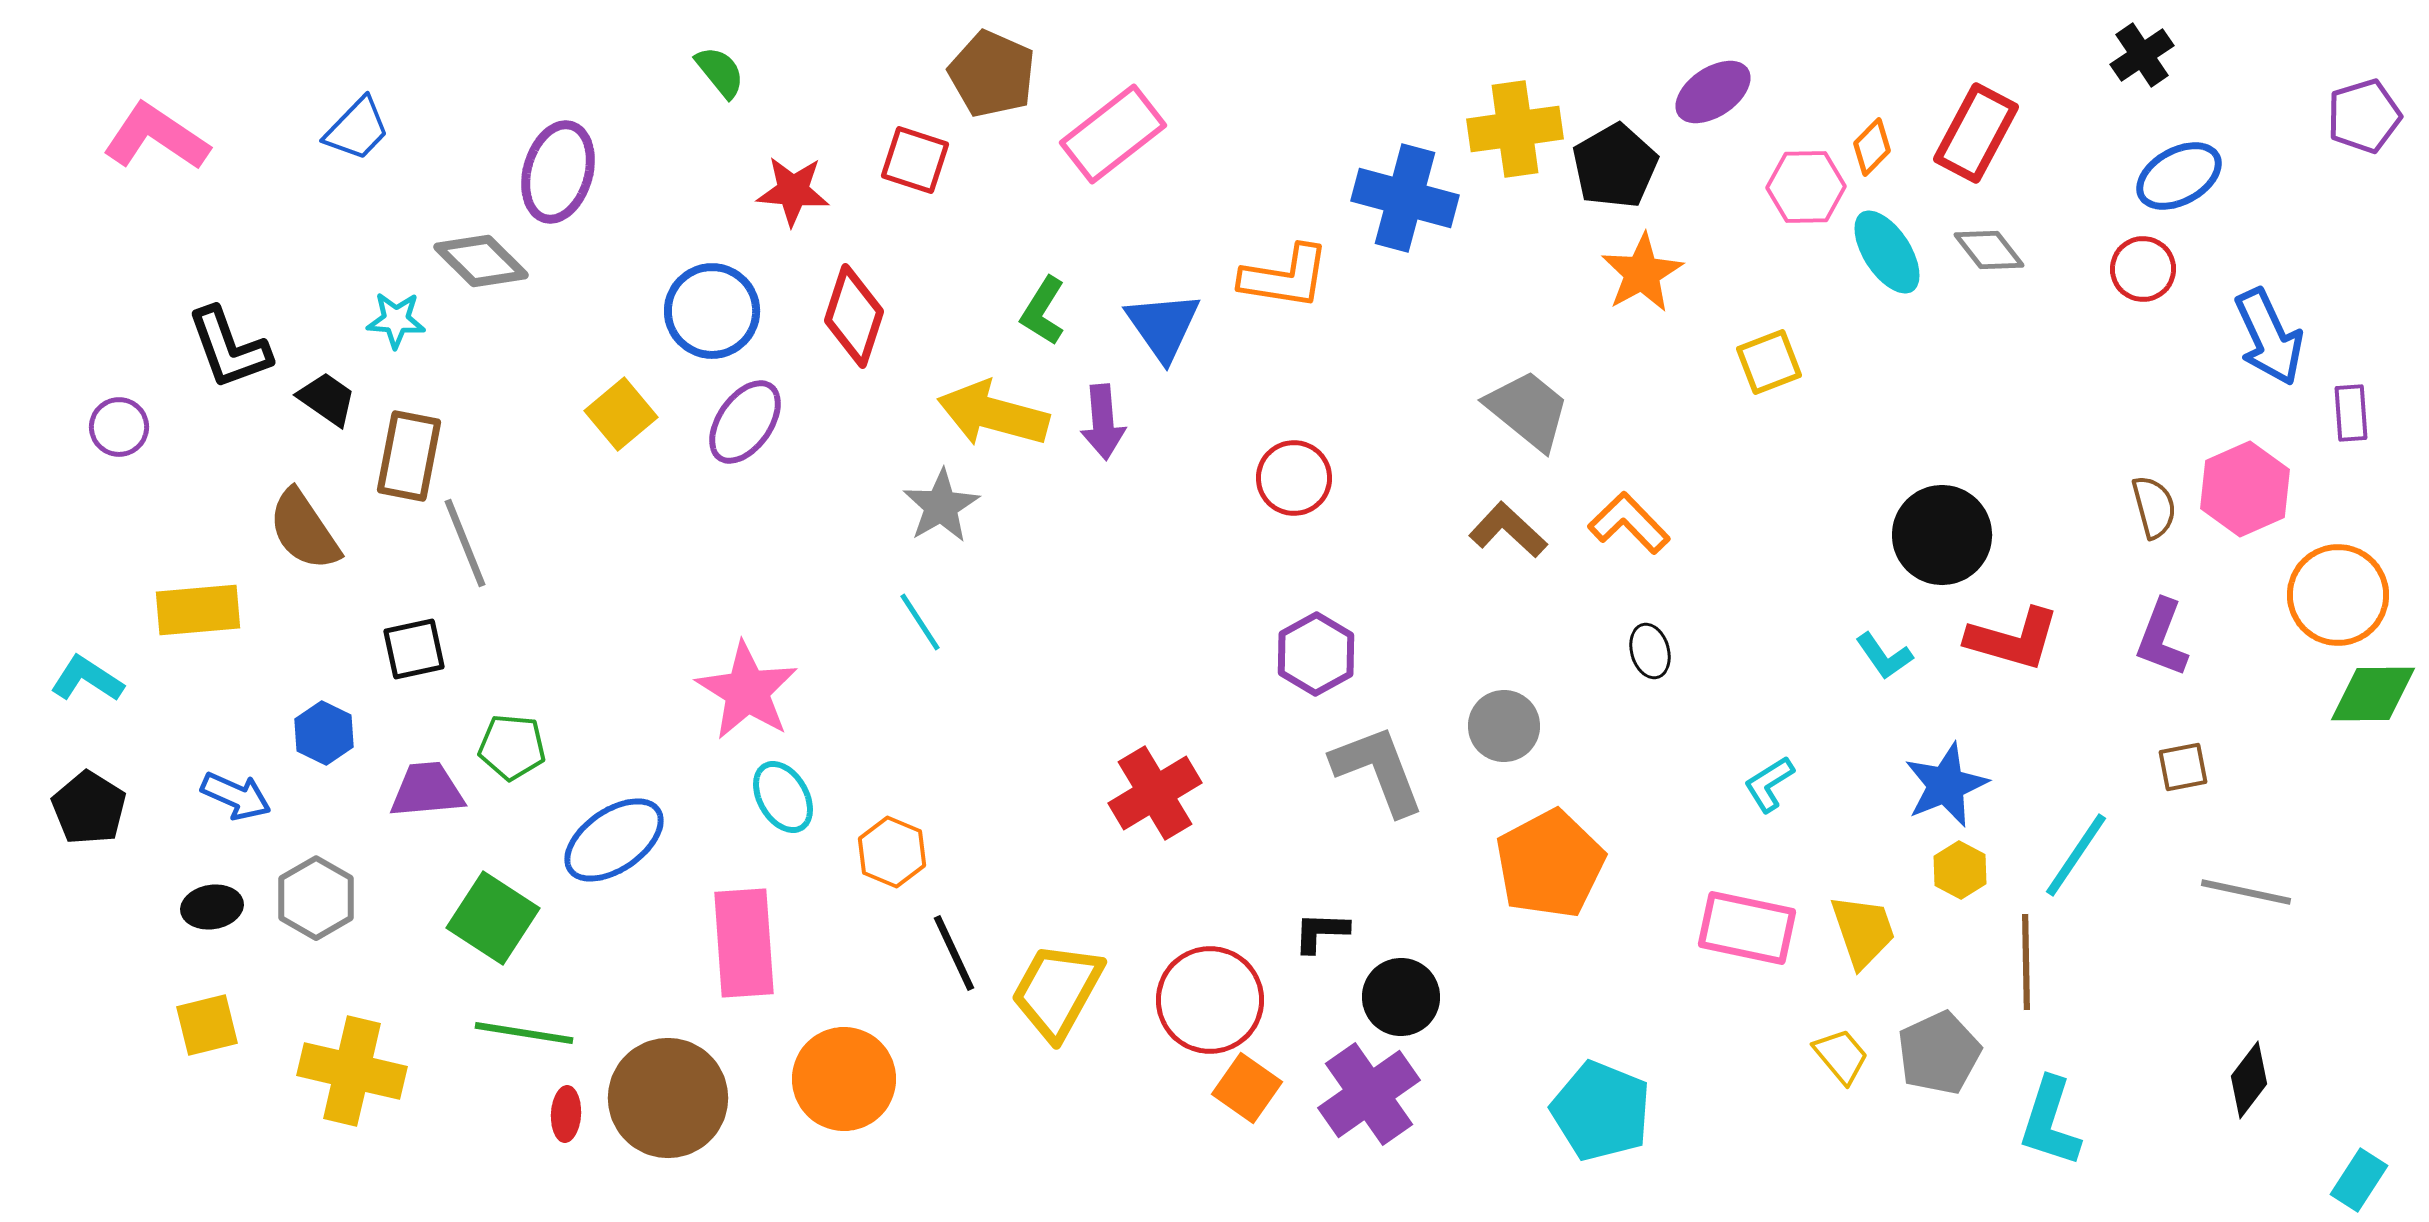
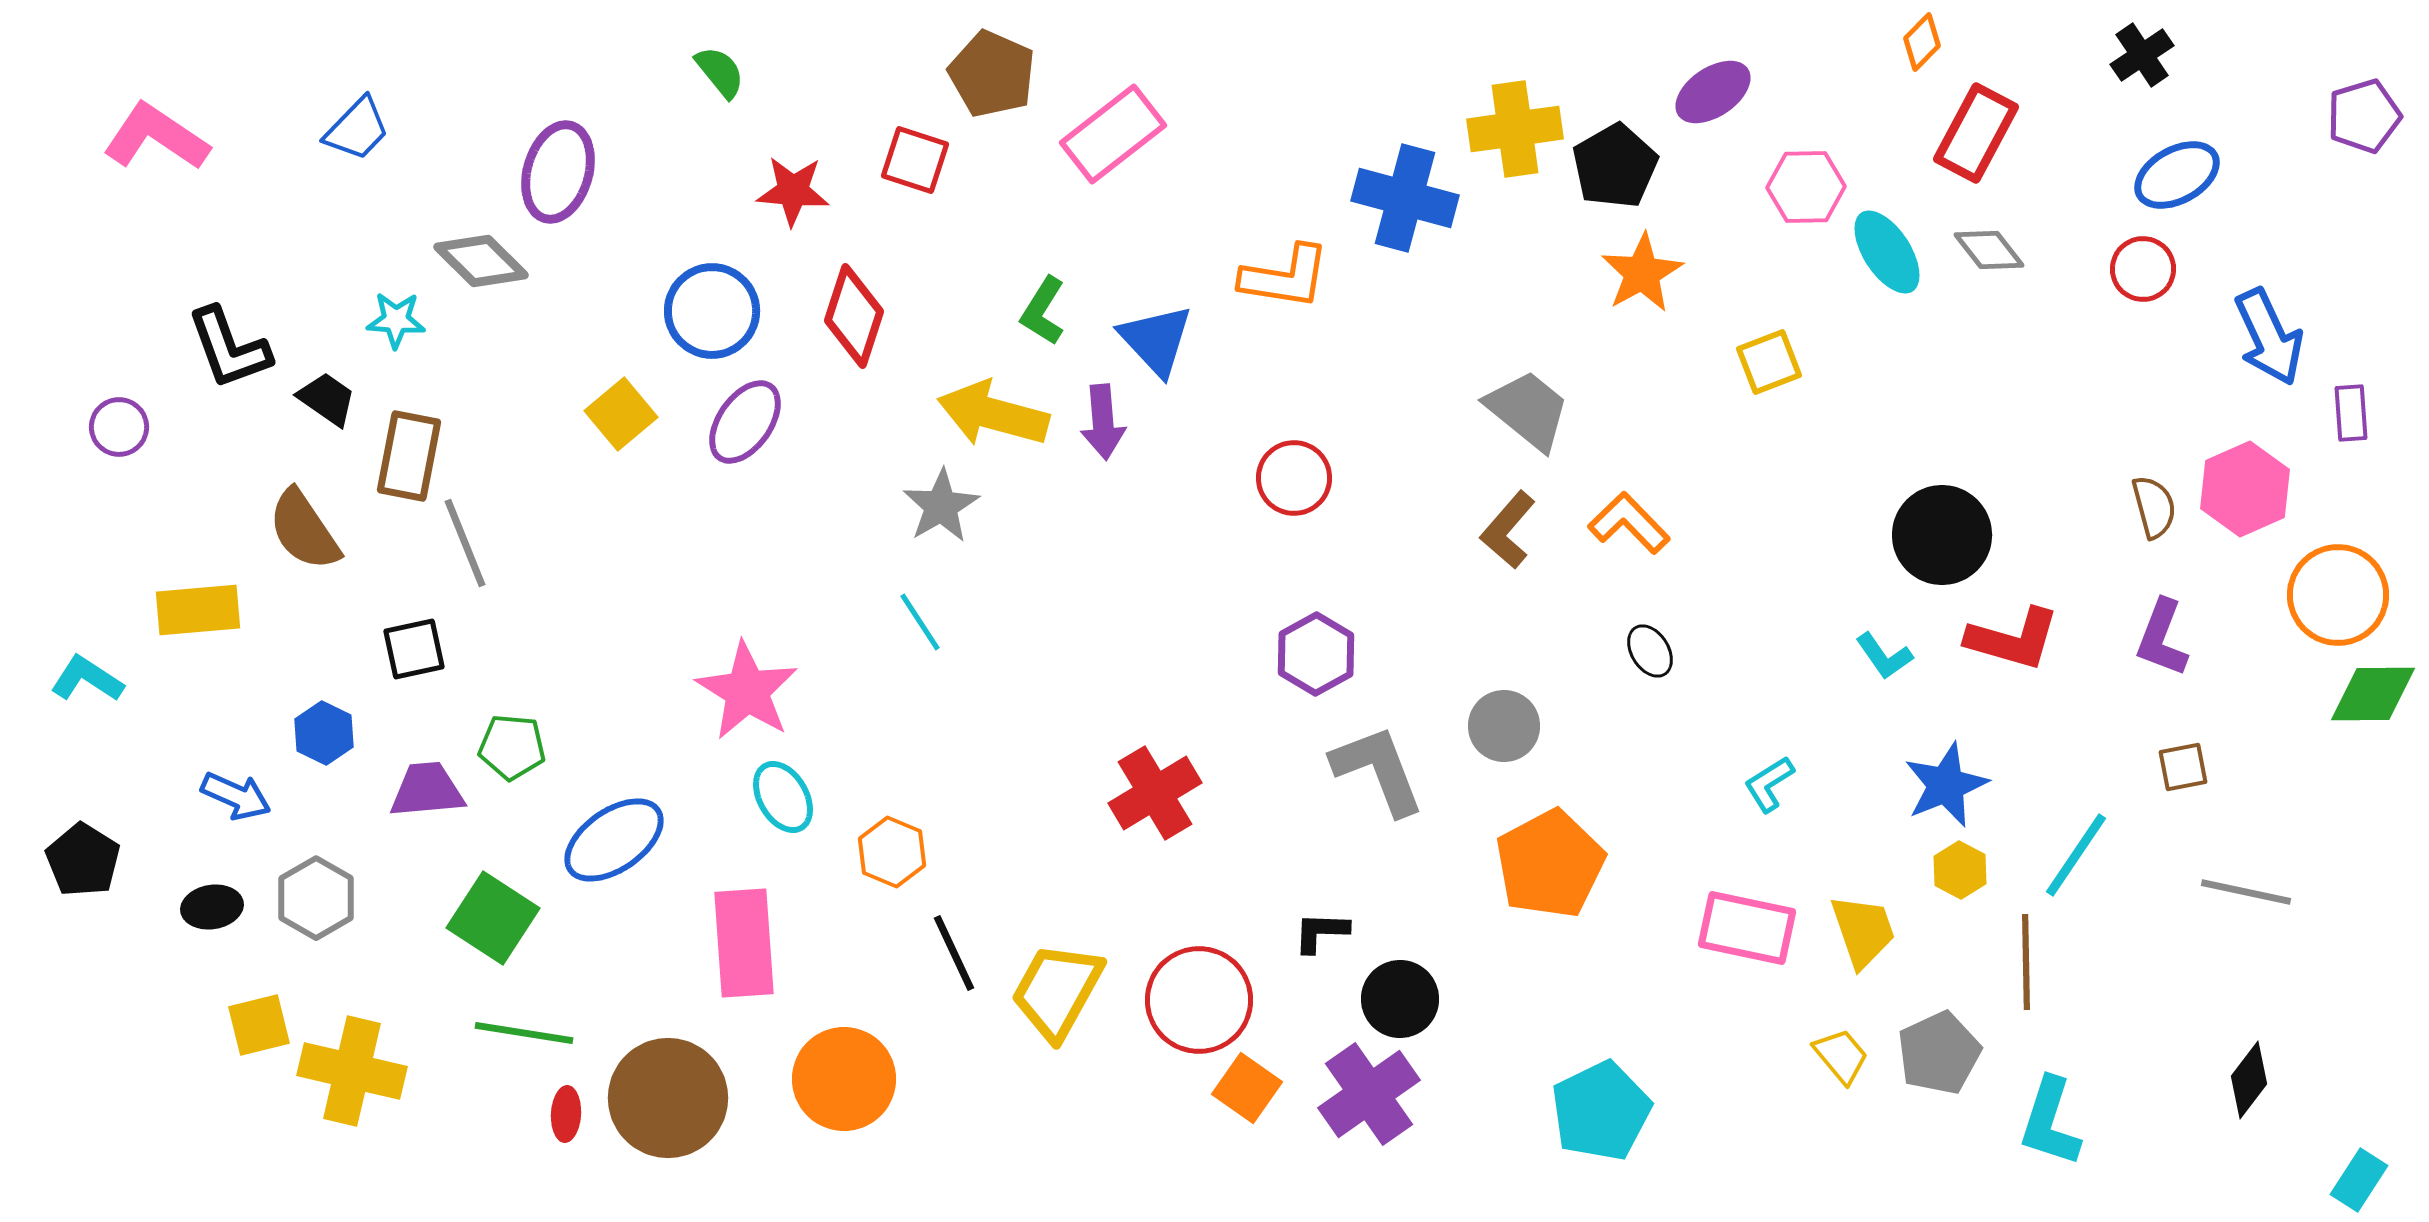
orange diamond at (1872, 147): moved 50 px right, 105 px up
blue ellipse at (2179, 176): moved 2 px left, 1 px up
blue triangle at (1163, 326): moved 7 px left, 14 px down; rotated 8 degrees counterclockwise
brown L-shape at (1508, 530): rotated 92 degrees counterclockwise
black ellipse at (1650, 651): rotated 16 degrees counterclockwise
black pentagon at (89, 808): moved 6 px left, 52 px down
black circle at (1401, 997): moved 1 px left, 2 px down
red circle at (1210, 1000): moved 11 px left
yellow square at (207, 1025): moved 52 px right
cyan pentagon at (1601, 1111): rotated 24 degrees clockwise
